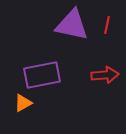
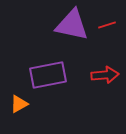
red line: rotated 60 degrees clockwise
purple rectangle: moved 6 px right
orange triangle: moved 4 px left, 1 px down
